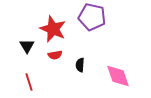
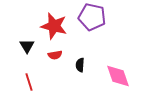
red star: moved 1 px right, 3 px up; rotated 8 degrees counterclockwise
